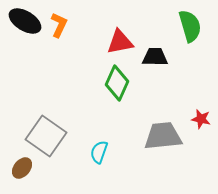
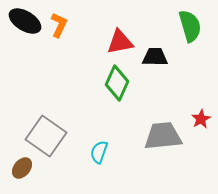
red star: rotated 30 degrees clockwise
